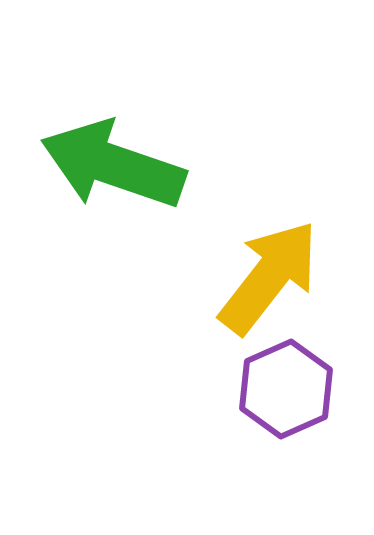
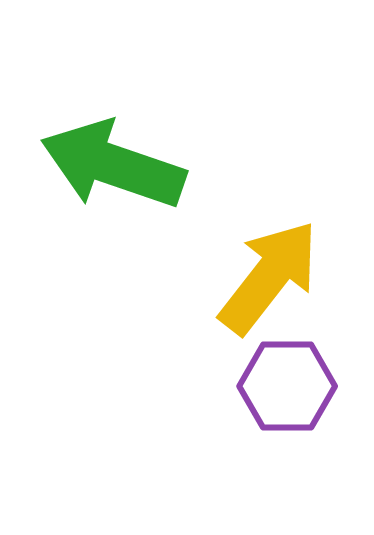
purple hexagon: moved 1 px right, 3 px up; rotated 24 degrees clockwise
